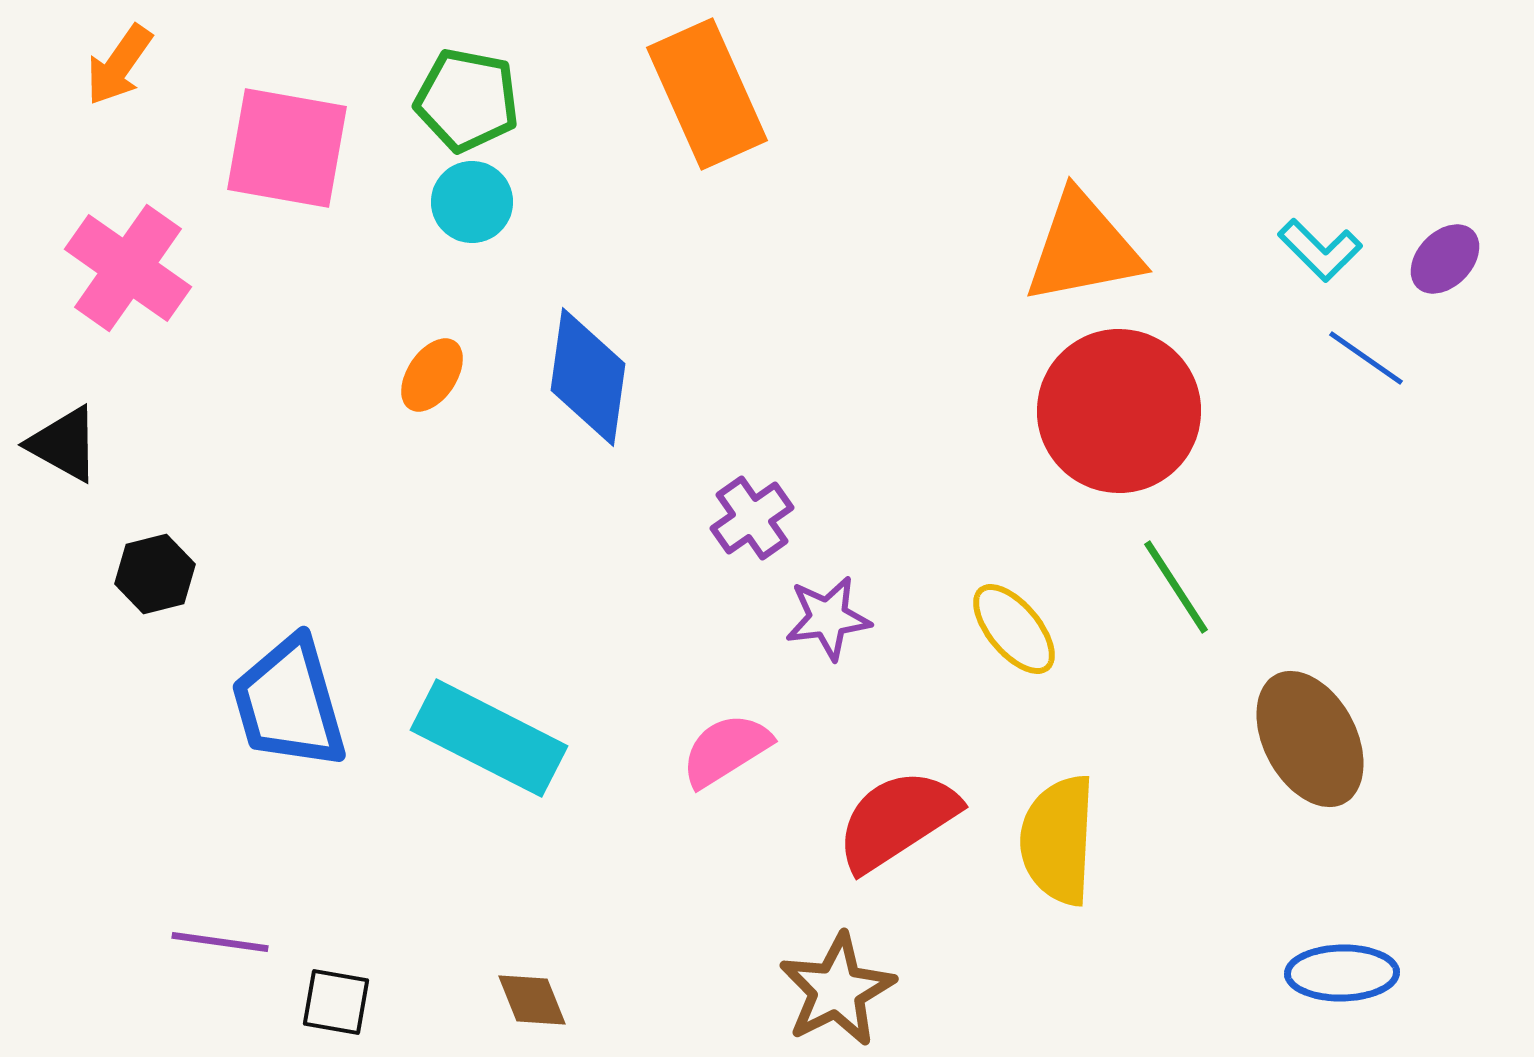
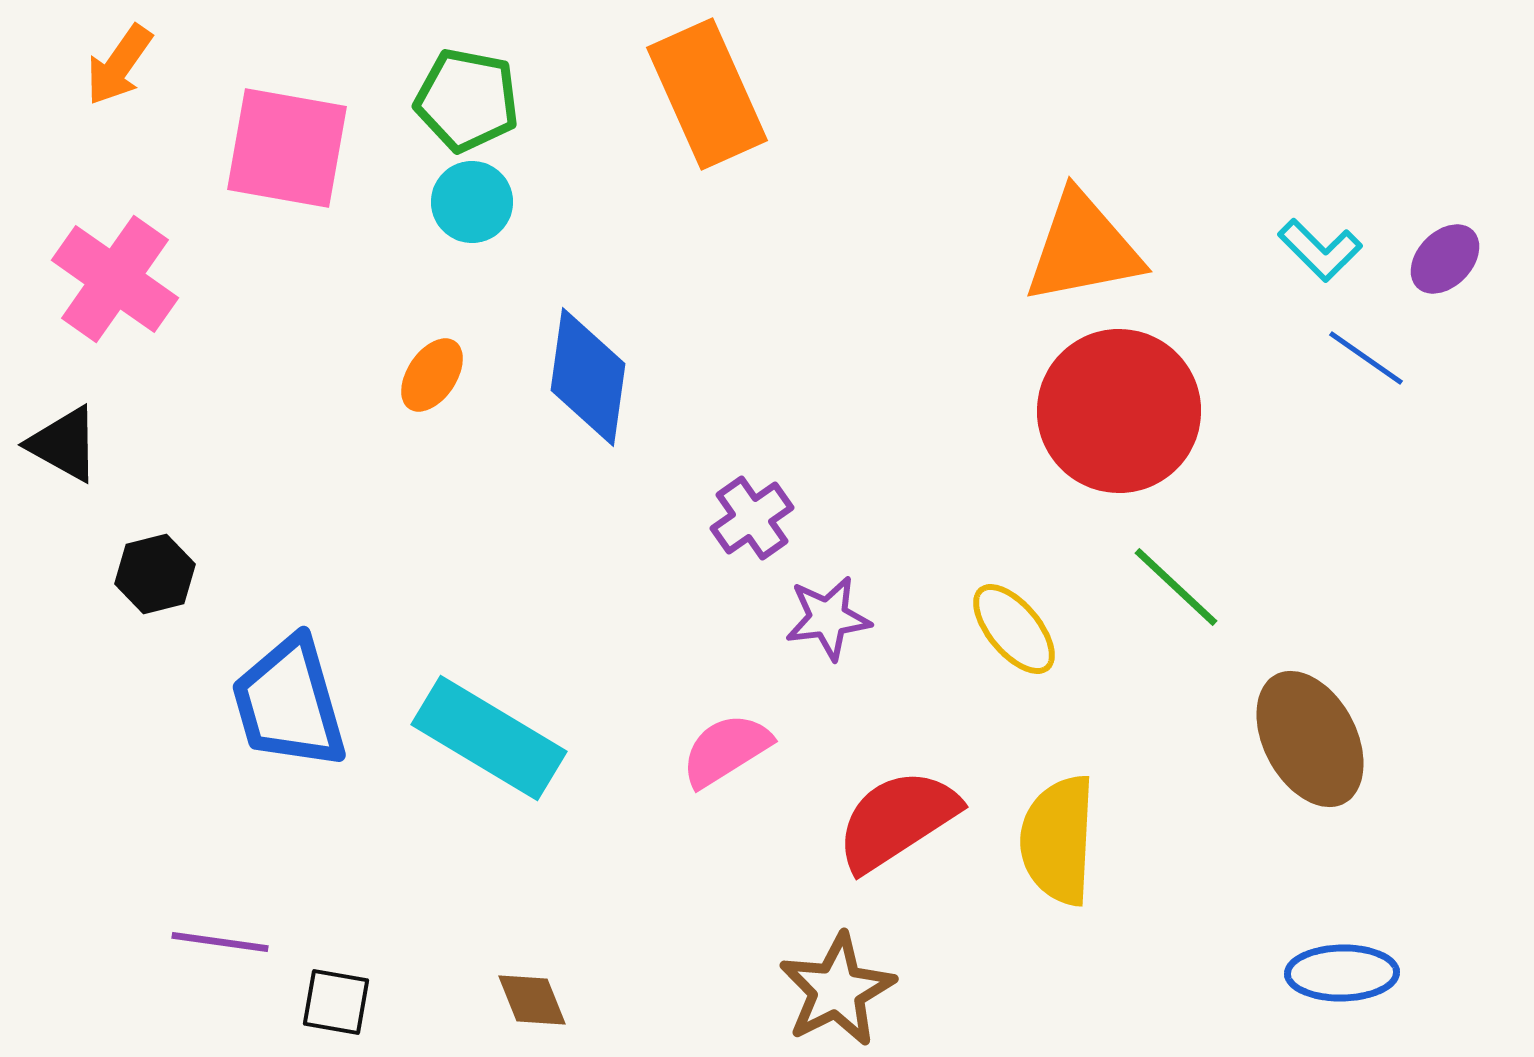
pink cross: moved 13 px left, 11 px down
green line: rotated 14 degrees counterclockwise
cyan rectangle: rotated 4 degrees clockwise
